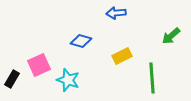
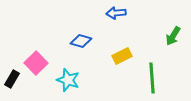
green arrow: moved 2 px right; rotated 18 degrees counterclockwise
pink square: moved 3 px left, 2 px up; rotated 20 degrees counterclockwise
